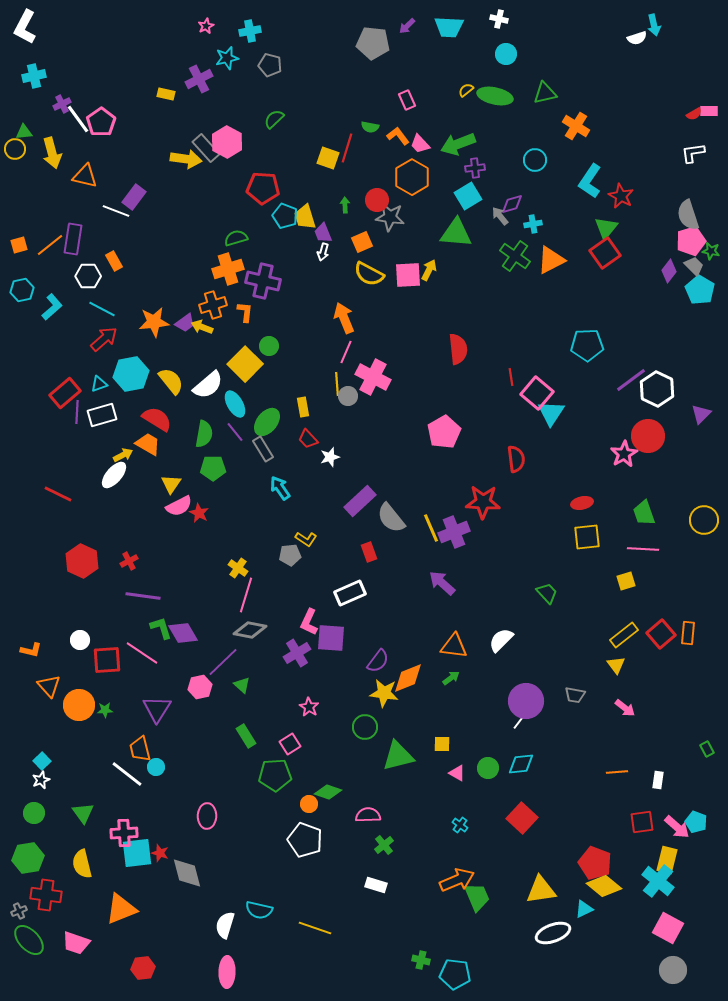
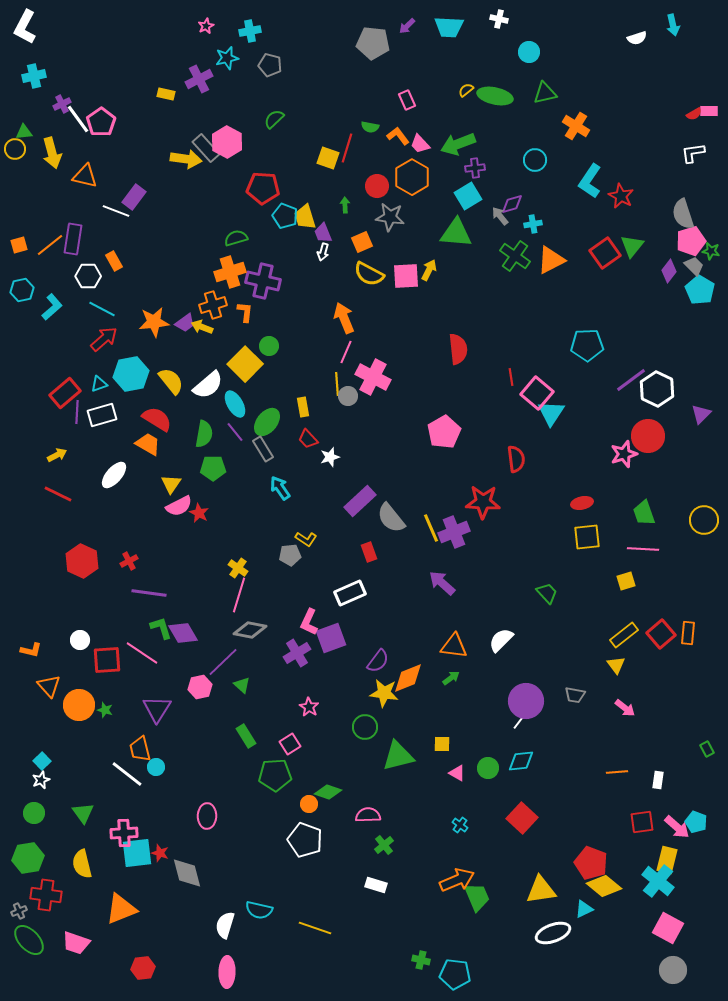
cyan arrow at (654, 25): moved 19 px right
cyan circle at (506, 54): moved 23 px right, 2 px up
red circle at (377, 200): moved 14 px up
gray semicircle at (688, 215): moved 5 px left, 1 px up
green triangle at (606, 228): moved 26 px right, 18 px down
orange cross at (228, 269): moved 2 px right, 3 px down
pink square at (408, 275): moved 2 px left, 1 px down
pink star at (624, 454): rotated 12 degrees clockwise
yellow arrow at (123, 455): moved 66 px left
pink line at (246, 595): moved 7 px left
purple line at (143, 596): moved 6 px right, 3 px up
purple square at (331, 638): rotated 24 degrees counterclockwise
green star at (105, 710): rotated 21 degrees clockwise
cyan diamond at (521, 764): moved 3 px up
red pentagon at (595, 863): moved 4 px left
